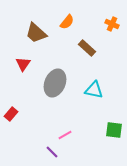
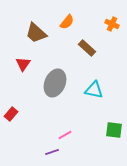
purple line: rotated 64 degrees counterclockwise
